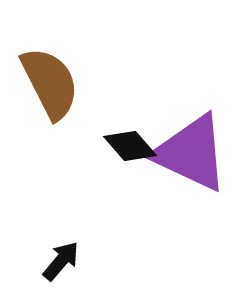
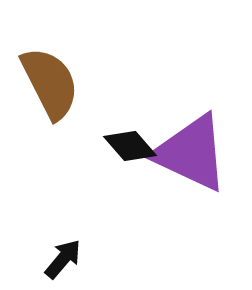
black arrow: moved 2 px right, 2 px up
